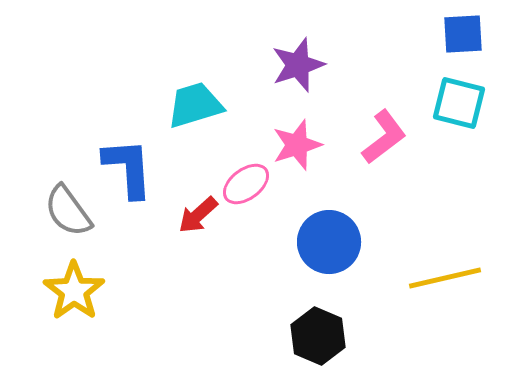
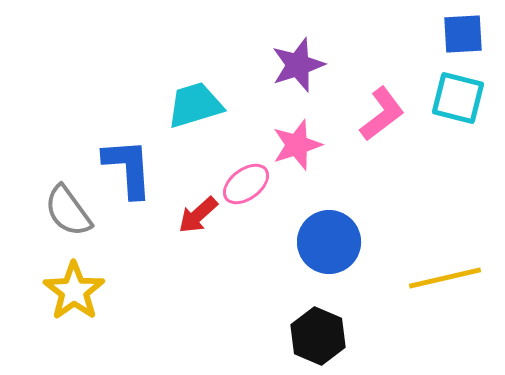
cyan square: moved 1 px left, 5 px up
pink L-shape: moved 2 px left, 23 px up
